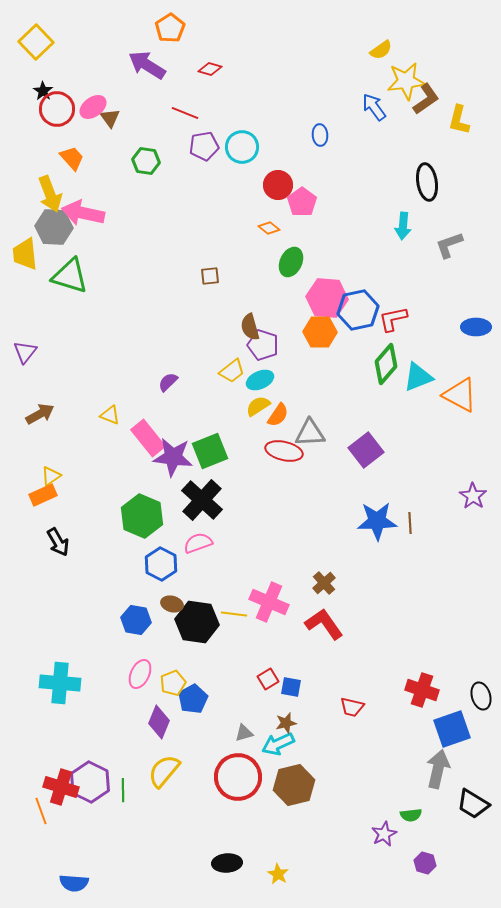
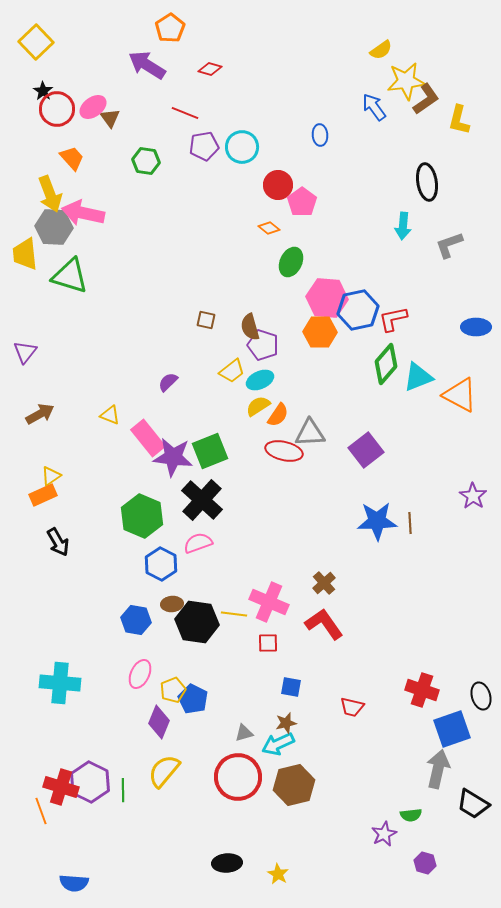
brown square at (210, 276): moved 4 px left, 44 px down; rotated 18 degrees clockwise
brown ellipse at (172, 604): rotated 20 degrees counterclockwise
red square at (268, 679): moved 36 px up; rotated 30 degrees clockwise
yellow pentagon at (173, 683): moved 7 px down
blue pentagon at (193, 699): rotated 16 degrees counterclockwise
